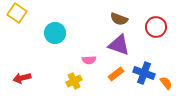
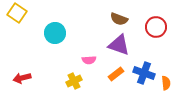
orange semicircle: rotated 32 degrees clockwise
